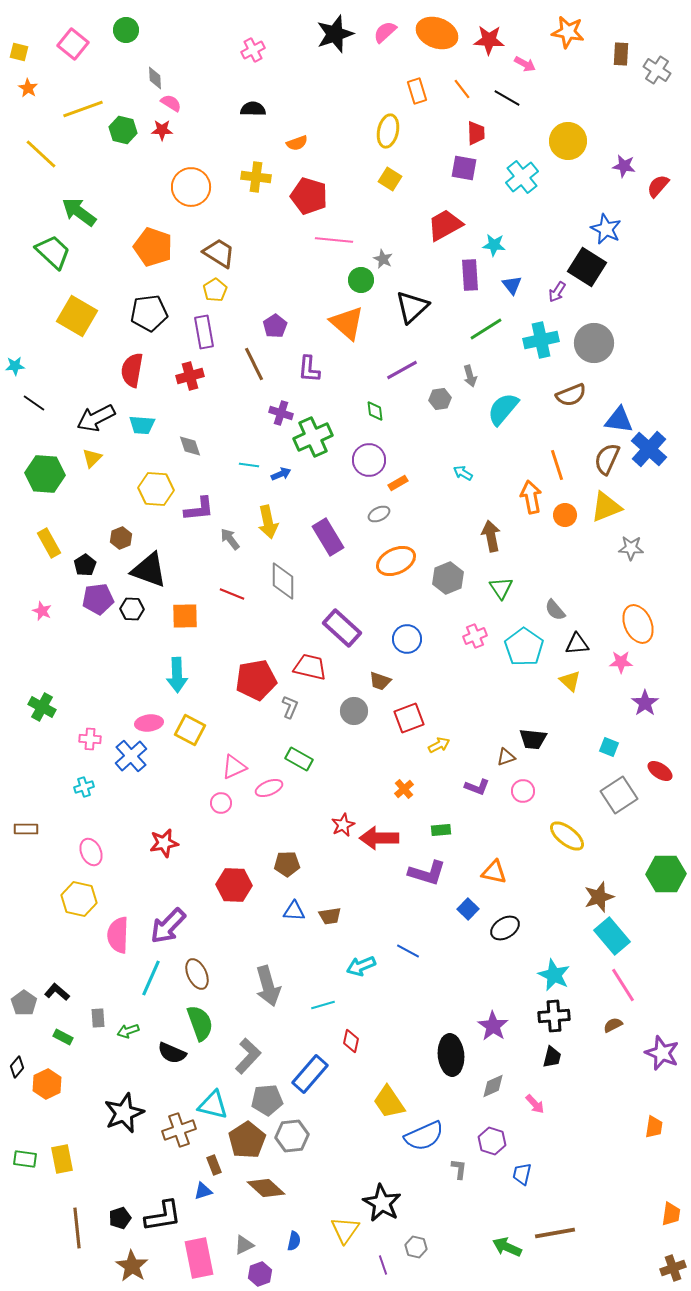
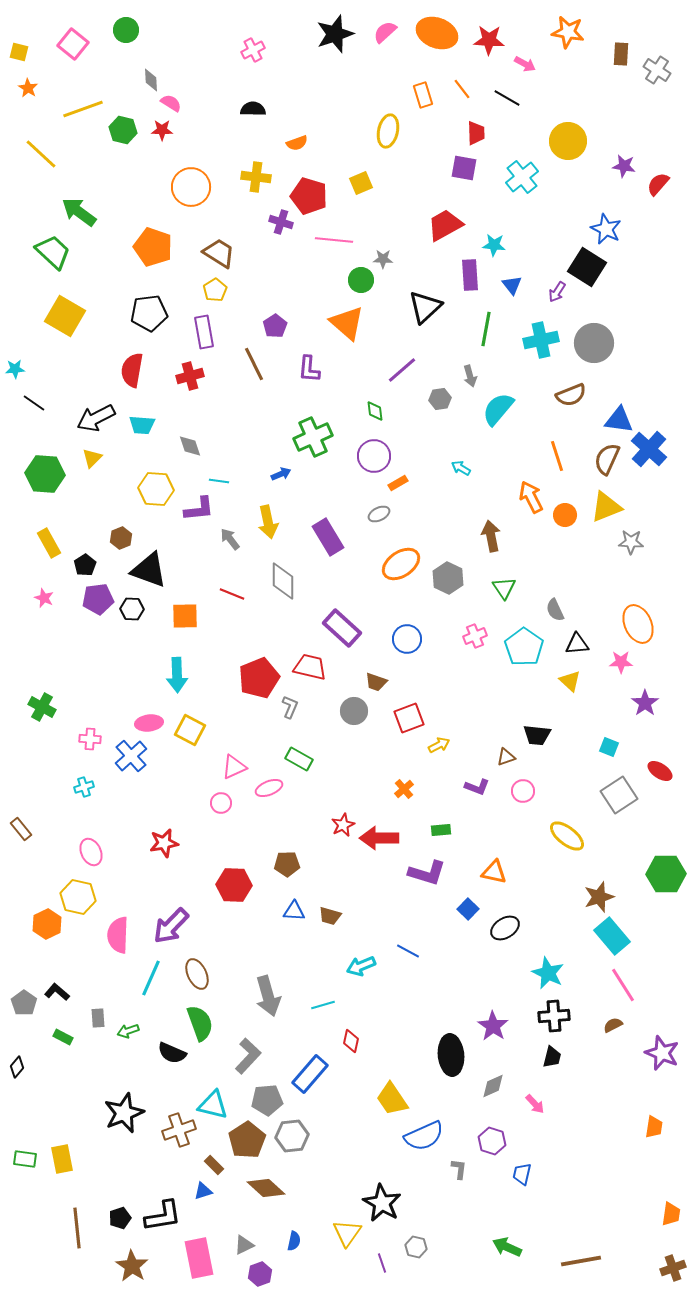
gray diamond at (155, 78): moved 4 px left, 2 px down
orange rectangle at (417, 91): moved 6 px right, 4 px down
yellow square at (390, 179): moved 29 px left, 4 px down; rotated 35 degrees clockwise
red semicircle at (658, 186): moved 2 px up
gray star at (383, 259): rotated 24 degrees counterclockwise
black triangle at (412, 307): moved 13 px right
yellow square at (77, 316): moved 12 px left
green line at (486, 329): rotated 48 degrees counterclockwise
cyan star at (15, 366): moved 3 px down
purple line at (402, 370): rotated 12 degrees counterclockwise
cyan semicircle at (503, 409): moved 5 px left
purple cross at (281, 413): moved 191 px up
purple circle at (369, 460): moved 5 px right, 4 px up
cyan line at (249, 465): moved 30 px left, 16 px down
orange line at (557, 465): moved 9 px up
cyan arrow at (463, 473): moved 2 px left, 5 px up
orange arrow at (531, 497): rotated 16 degrees counterclockwise
gray star at (631, 548): moved 6 px up
orange ellipse at (396, 561): moved 5 px right, 3 px down; rotated 9 degrees counterclockwise
gray hexagon at (448, 578): rotated 12 degrees counterclockwise
green triangle at (501, 588): moved 3 px right
gray semicircle at (555, 610): rotated 15 degrees clockwise
pink star at (42, 611): moved 2 px right, 13 px up
red pentagon at (256, 680): moved 3 px right, 2 px up; rotated 12 degrees counterclockwise
brown trapezoid at (380, 681): moved 4 px left, 1 px down
black trapezoid at (533, 739): moved 4 px right, 4 px up
brown rectangle at (26, 829): moved 5 px left; rotated 50 degrees clockwise
yellow hexagon at (79, 899): moved 1 px left, 2 px up
brown trapezoid at (330, 916): rotated 25 degrees clockwise
purple arrow at (168, 926): moved 3 px right
cyan star at (554, 975): moved 6 px left, 2 px up
gray arrow at (268, 986): moved 10 px down
orange hexagon at (47, 1084): moved 160 px up
yellow trapezoid at (389, 1102): moved 3 px right, 3 px up
brown rectangle at (214, 1165): rotated 24 degrees counterclockwise
yellow triangle at (345, 1230): moved 2 px right, 3 px down
brown line at (555, 1233): moved 26 px right, 28 px down
purple line at (383, 1265): moved 1 px left, 2 px up
